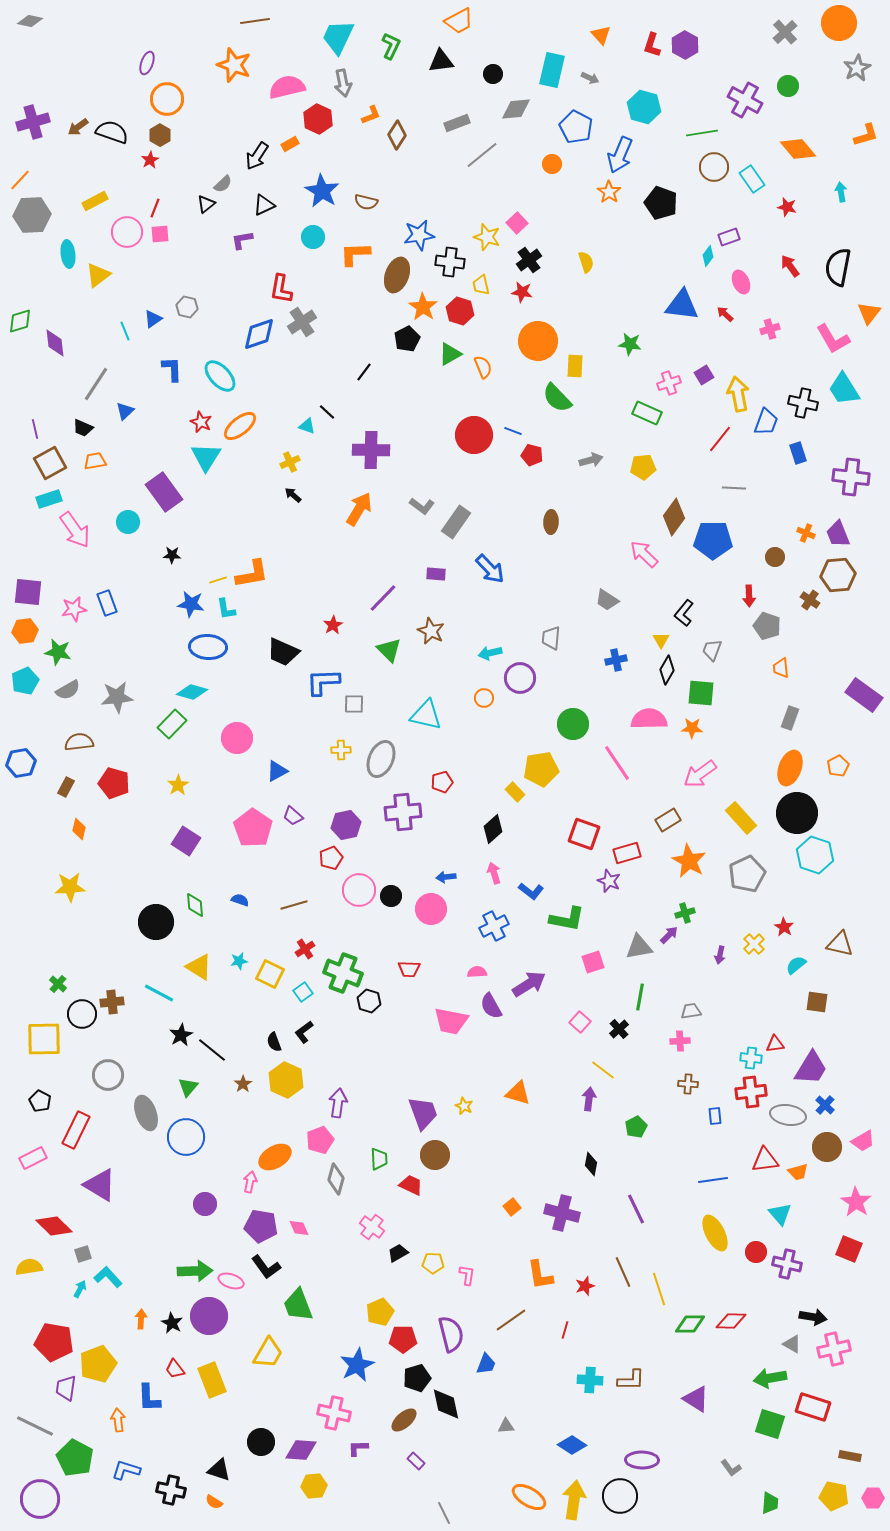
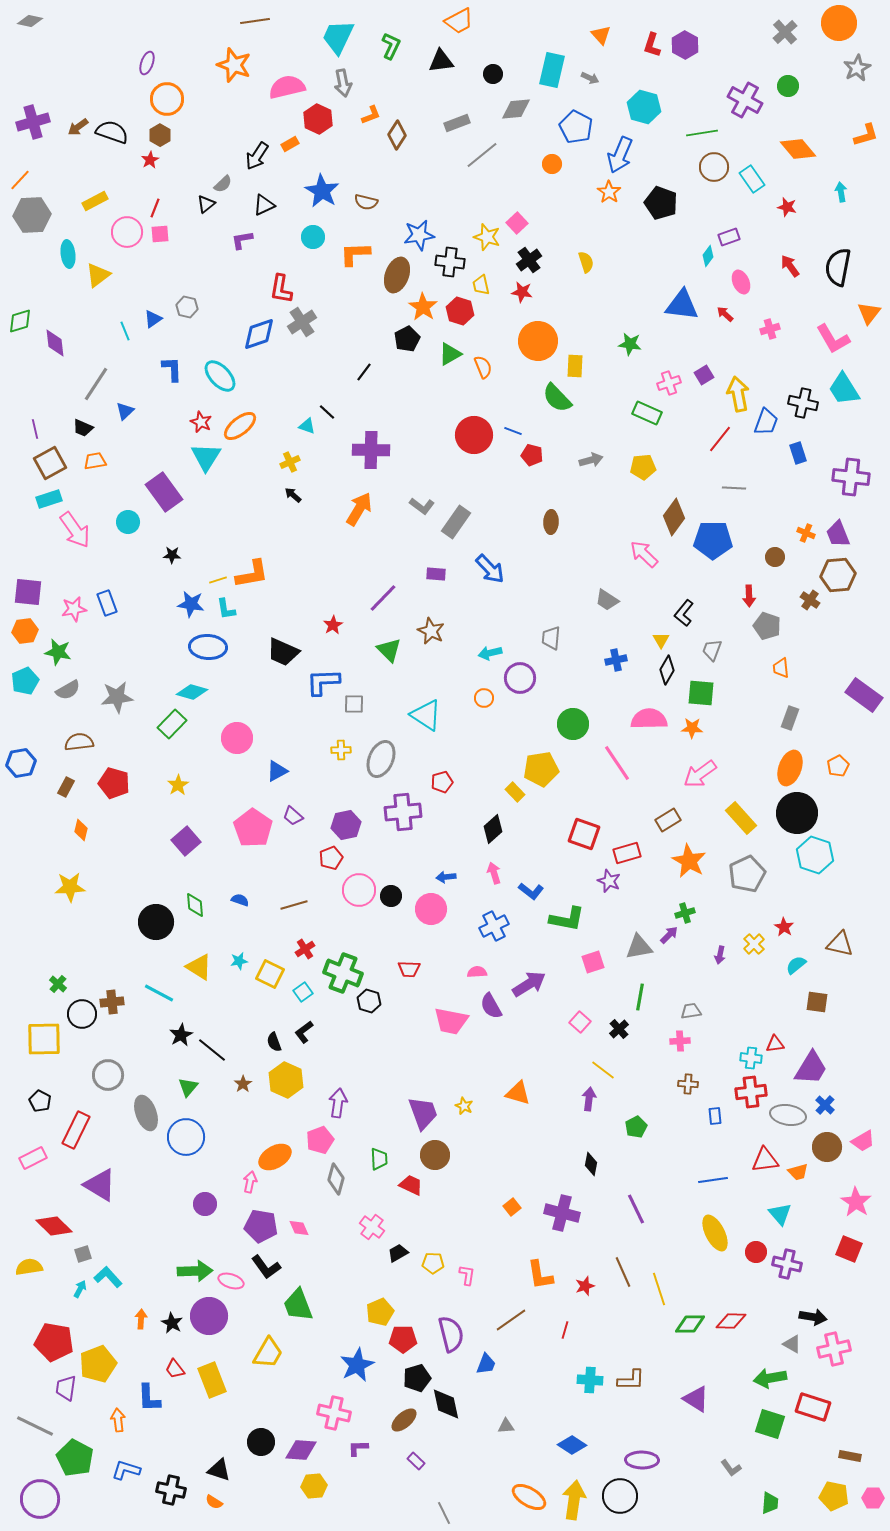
cyan triangle at (426, 715): rotated 20 degrees clockwise
orange diamond at (79, 829): moved 2 px right, 1 px down
purple square at (186, 841): rotated 16 degrees clockwise
